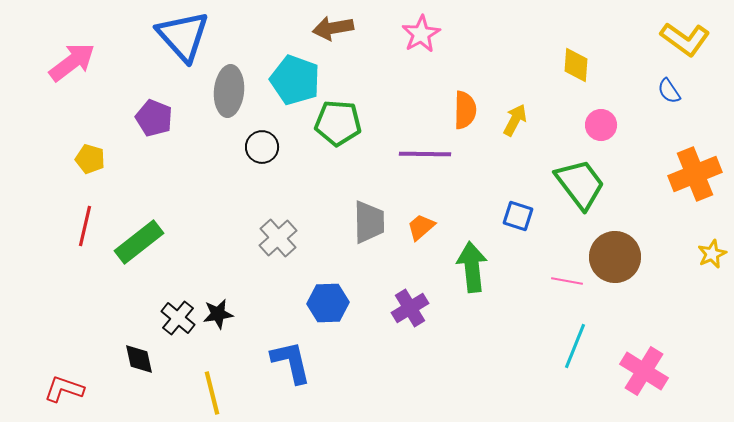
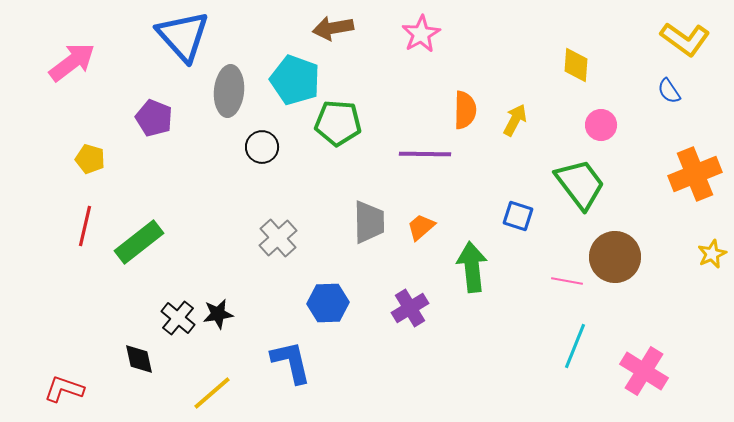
yellow line: rotated 63 degrees clockwise
